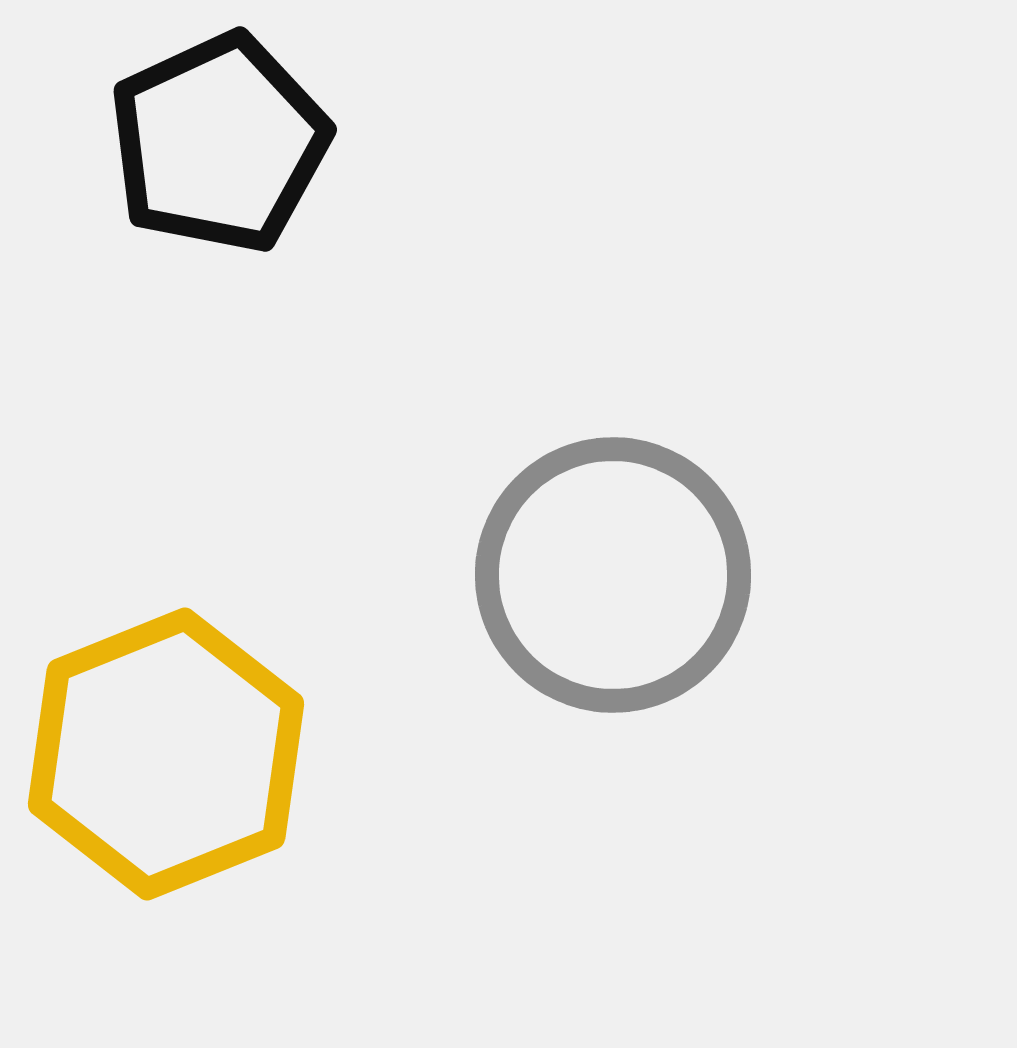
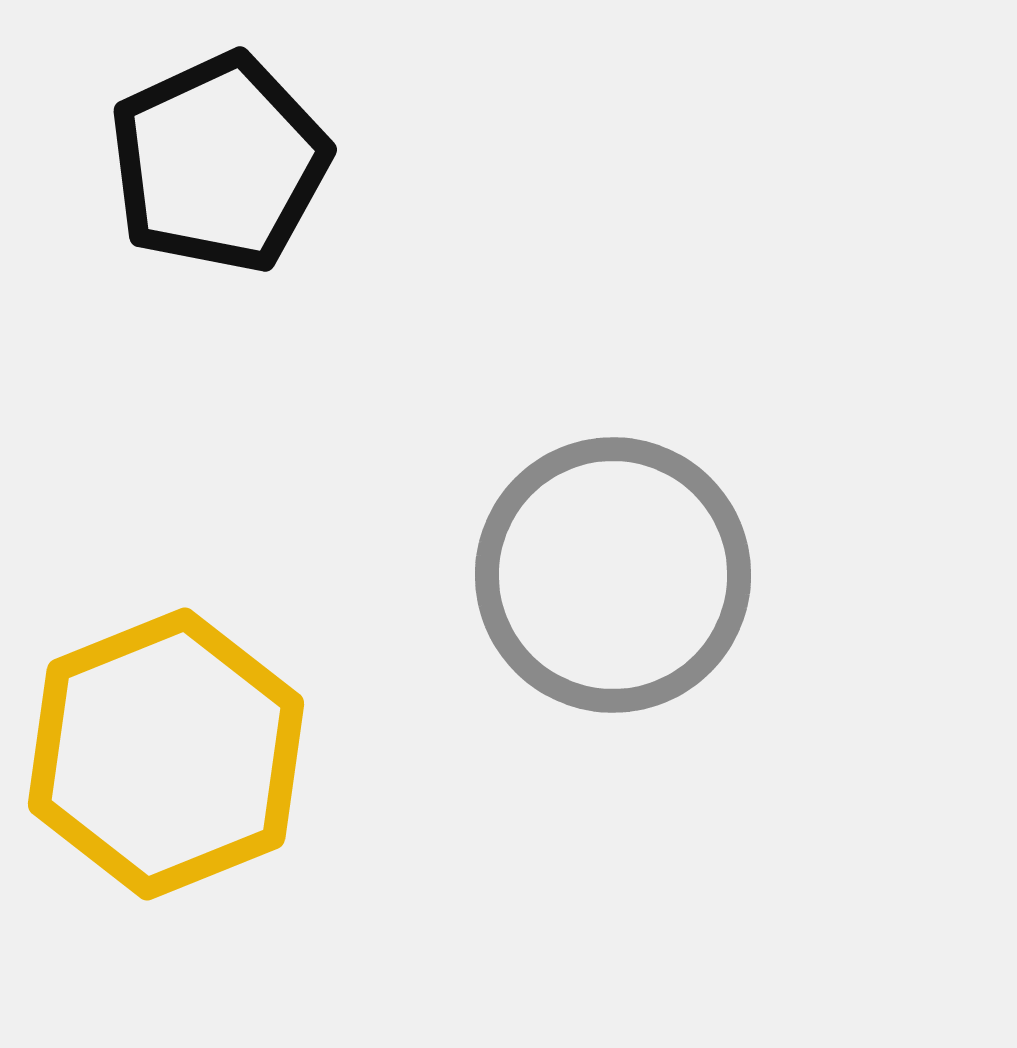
black pentagon: moved 20 px down
